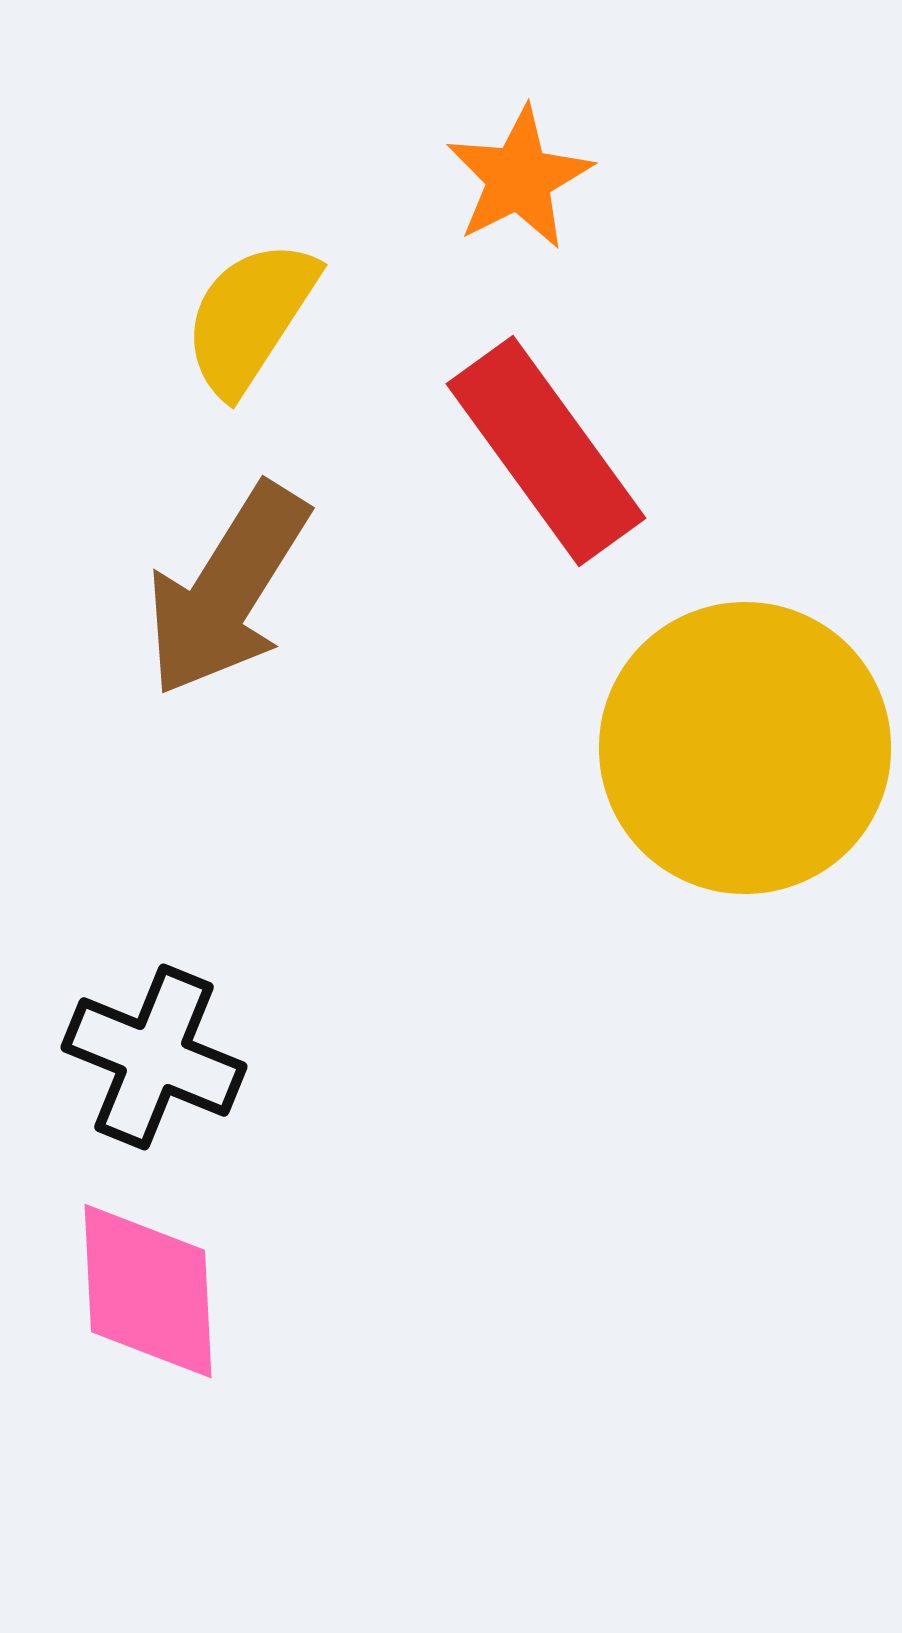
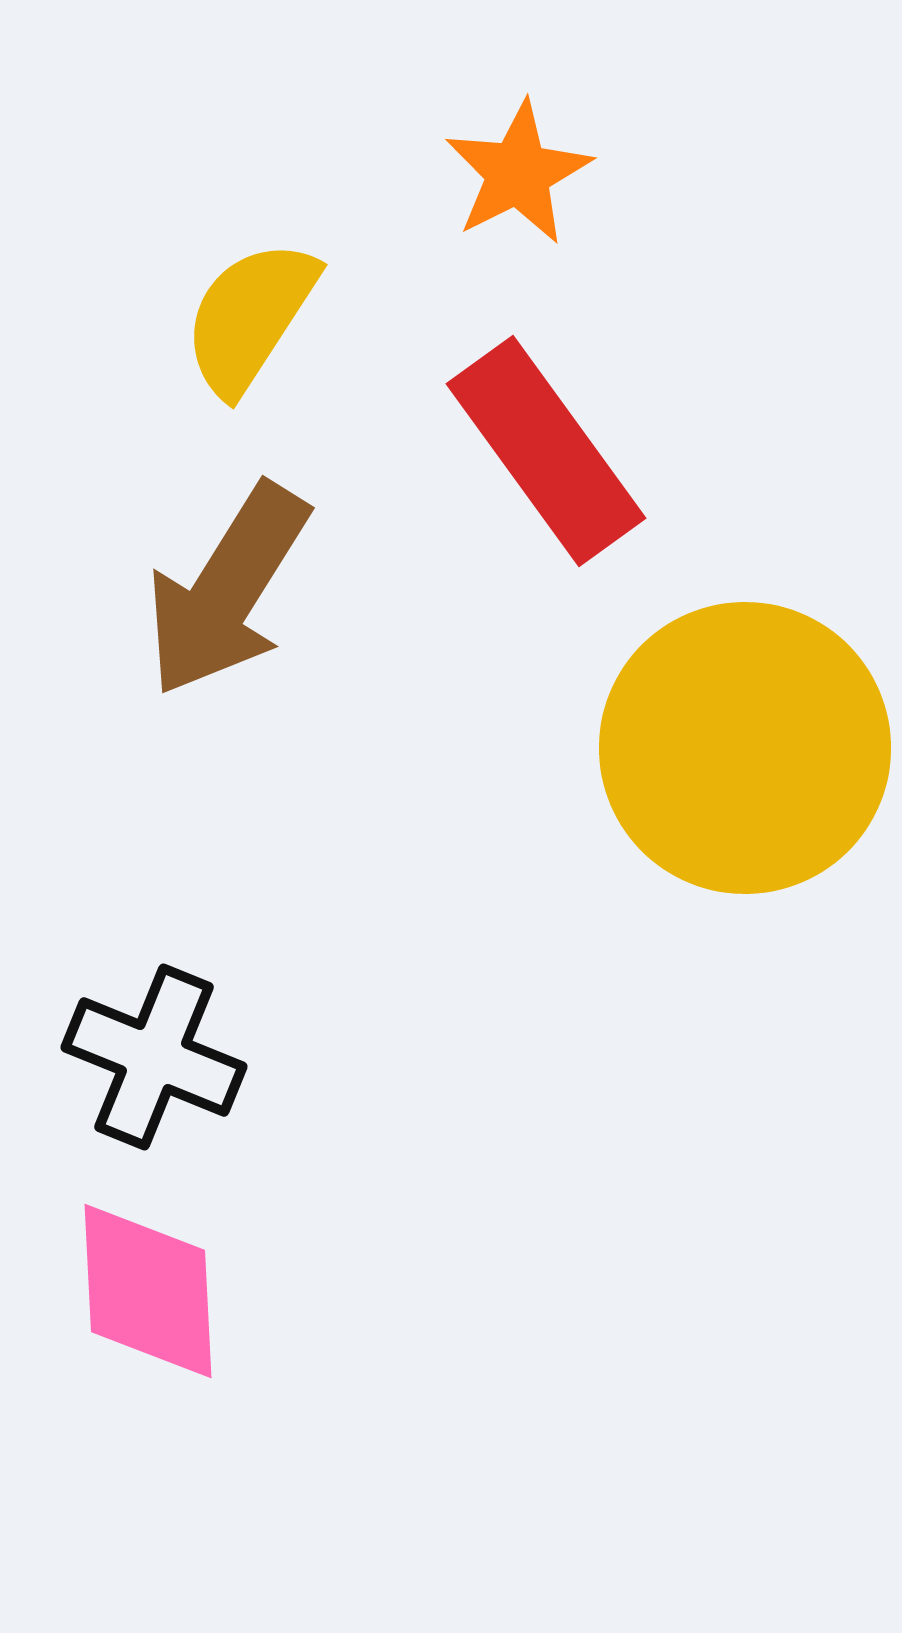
orange star: moved 1 px left, 5 px up
